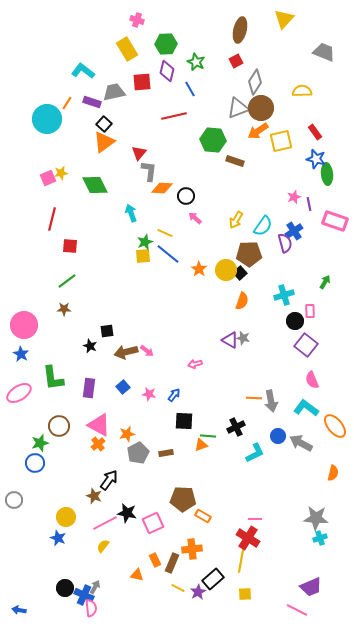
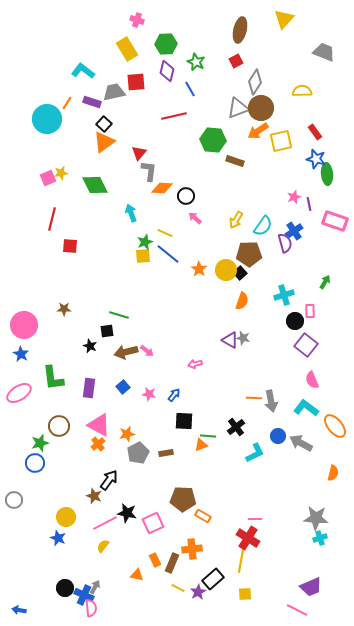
red square at (142, 82): moved 6 px left
green line at (67, 281): moved 52 px right, 34 px down; rotated 54 degrees clockwise
black cross at (236, 427): rotated 12 degrees counterclockwise
